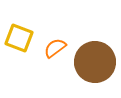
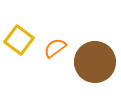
yellow square: moved 2 px down; rotated 16 degrees clockwise
